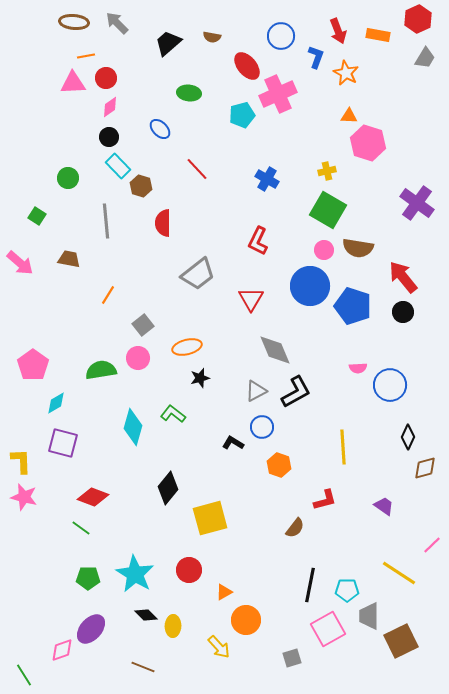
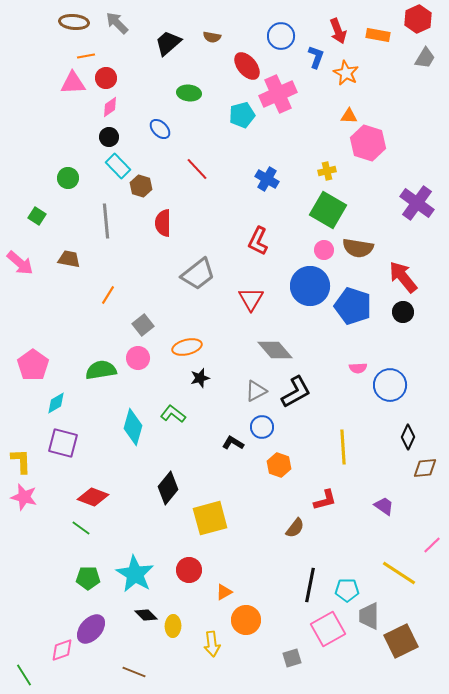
gray diamond at (275, 350): rotated 18 degrees counterclockwise
brown diamond at (425, 468): rotated 10 degrees clockwise
yellow arrow at (219, 647): moved 7 px left, 3 px up; rotated 35 degrees clockwise
brown line at (143, 667): moved 9 px left, 5 px down
